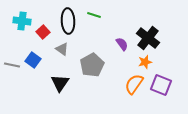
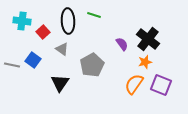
black cross: moved 1 px down
